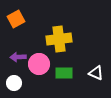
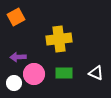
orange square: moved 2 px up
pink circle: moved 5 px left, 10 px down
